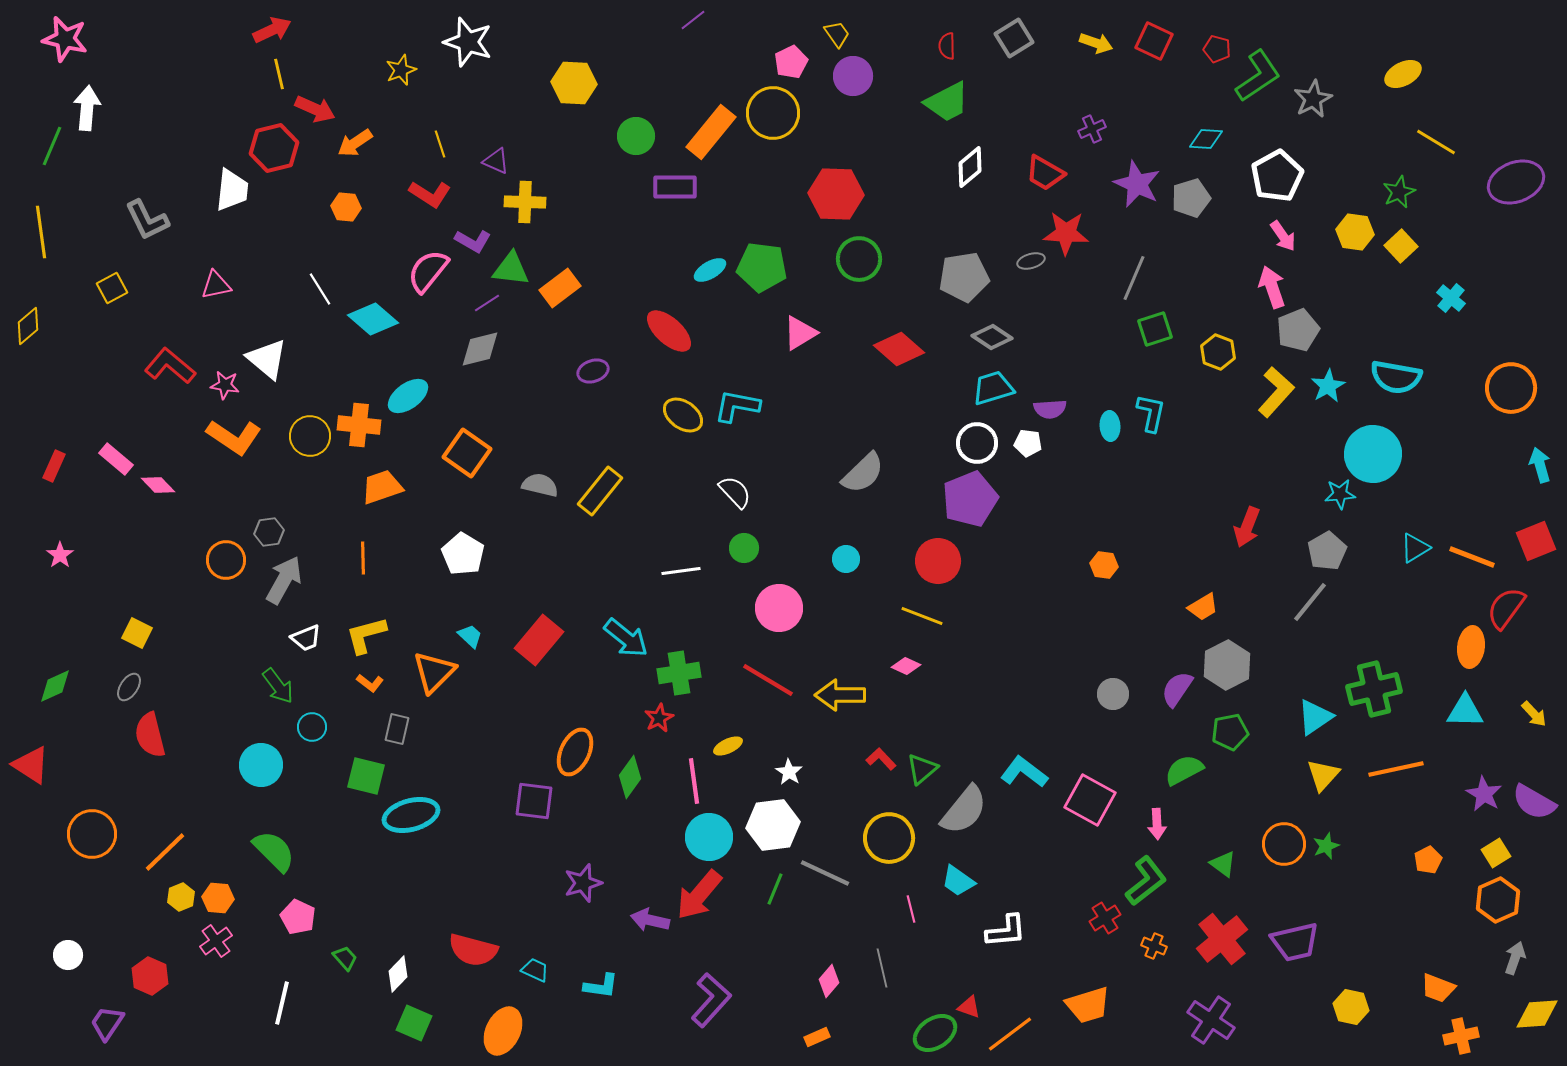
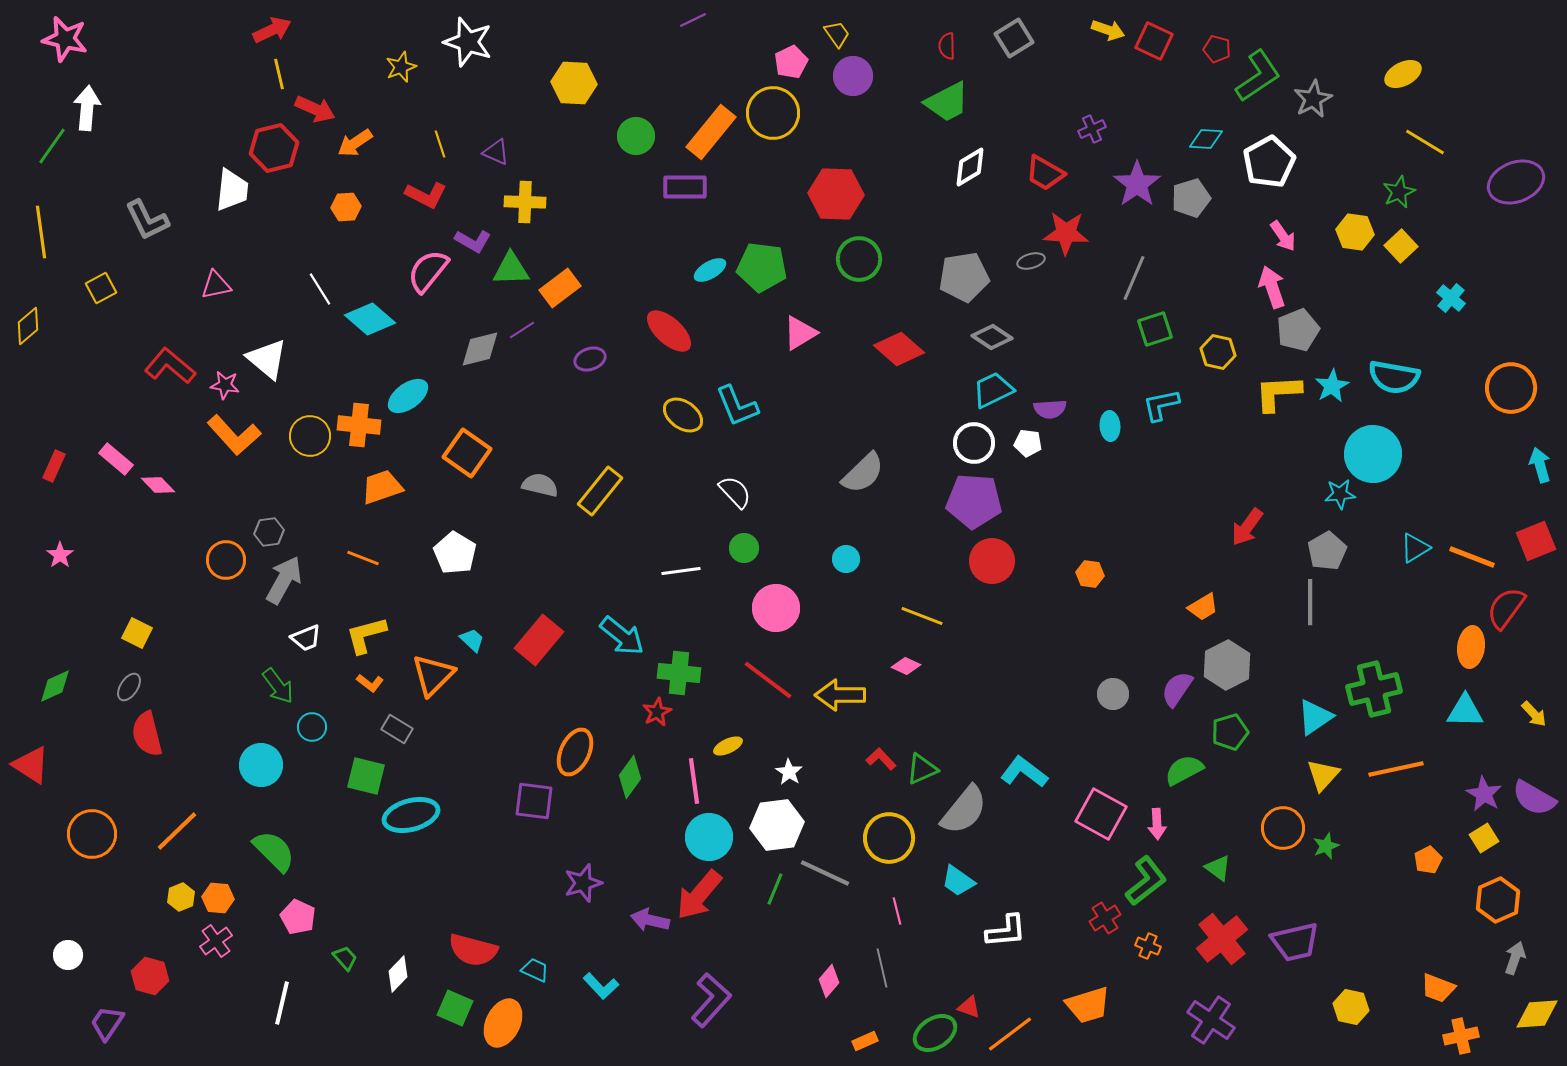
purple line at (693, 20): rotated 12 degrees clockwise
yellow arrow at (1096, 43): moved 12 px right, 13 px up
yellow star at (401, 70): moved 3 px up
yellow line at (1436, 142): moved 11 px left
green line at (52, 146): rotated 12 degrees clockwise
purple triangle at (496, 161): moved 9 px up
white diamond at (970, 167): rotated 9 degrees clockwise
white pentagon at (1277, 176): moved 8 px left, 14 px up
purple star at (1137, 184): rotated 12 degrees clockwise
purple rectangle at (675, 187): moved 10 px right
red L-shape at (430, 194): moved 4 px left, 1 px down; rotated 6 degrees counterclockwise
orange hexagon at (346, 207): rotated 8 degrees counterclockwise
green triangle at (511, 269): rotated 9 degrees counterclockwise
yellow square at (112, 288): moved 11 px left
purple line at (487, 303): moved 35 px right, 27 px down
cyan diamond at (373, 319): moved 3 px left
yellow hexagon at (1218, 352): rotated 8 degrees counterclockwise
purple ellipse at (593, 371): moved 3 px left, 12 px up
cyan semicircle at (1396, 377): moved 2 px left
cyan star at (1328, 386): moved 4 px right
cyan trapezoid at (993, 388): moved 2 px down; rotated 9 degrees counterclockwise
yellow L-shape at (1276, 392): moved 2 px right, 1 px down; rotated 135 degrees counterclockwise
cyan L-shape at (737, 406): rotated 123 degrees counterclockwise
cyan L-shape at (1151, 413): moved 10 px right, 8 px up; rotated 114 degrees counterclockwise
orange L-shape at (234, 437): moved 2 px up; rotated 14 degrees clockwise
white circle at (977, 443): moved 3 px left
purple pentagon at (970, 499): moved 4 px right, 2 px down; rotated 26 degrees clockwise
red arrow at (1247, 527): rotated 15 degrees clockwise
white pentagon at (463, 554): moved 8 px left, 1 px up
orange line at (363, 558): rotated 68 degrees counterclockwise
red circle at (938, 561): moved 54 px right
orange hexagon at (1104, 565): moved 14 px left, 9 px down
gray line at (1310, 602): rotated 39 degrees counterclockwise
pink circle at (779, 608): moved 3 px left
cyan trapezoid at (470, 636): moved 2 px right, 4 px down
cyan arrow at (626, 638): moved 4 px left, 2 px up
orange triangle at (434, 672): moved 1 px left, 3 px down
green cross at (679, 673): rotated 15 degrees clockwise
red line at (768, 680): rotated 6 degrees clockwise
red star at (659, 718): moved 2 px left, 6 px up
gray rectangle at (397, 729): rotated 72 degrees counterclockwise
green pentagon at (1230, 732): rotated 6 degrees counterclockwise
red semicircle at (150, 735): moved 3 px left, 1 px up
green triangle at (922, 769): rotated 16 degrees clockwise
pink square at (1090, 800): moved 11 px right, 14 px down
purple semicircle at (1534, 802): moved 4 px up
white hexagon at (773, 825): moved 4 px right
orange circle at (1284, 844): moved 1 px left, 16 px up
orange line at (165, 852): moved 12 px right, 21 px up
yellow square at (1496, 853): moved 12 px left, 15 px up
green triangle at (1223, 864): moved 5 px left, 4 px down
pink line at (911, 909): moved 14 px left, 2 px down
orange cross at (1154, 946): moved 6 px left
red hexagon at (150, 976): rotated 9 degrees counterclockwise
cyan L-shape at (601, 986): rotated 39 degrees clockwise
green square at (414, 1023): moved 41 px right, 15 px up
orange ellipse at (503, 1031): moved 8 px up
orange rectangle at (817, 1037): moved 48 px right, 4 px down
